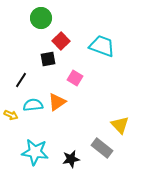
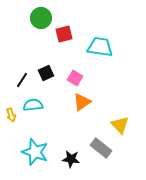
red square: moved 3 px right, 7 px up; rotated 30 degrees clockwise
cyan trapezoid: moved 2 px left, 1 px down; rotated 12 degrees counterclockwise
black square: moved 2 px left, 14 px down; rotated 14 degrees counterclockwise
black line: moved 1 px right
orange triangle: moved 25 px right
yellow arrow: rotated 48 degrees clockwise
gray rectangle: moved 1 px left
cyan star: rotated 12 degrees clockwise
black star: rotated 18 degrees clockwise
